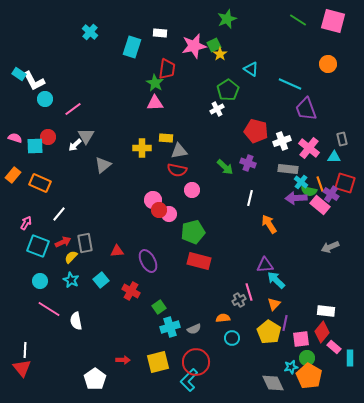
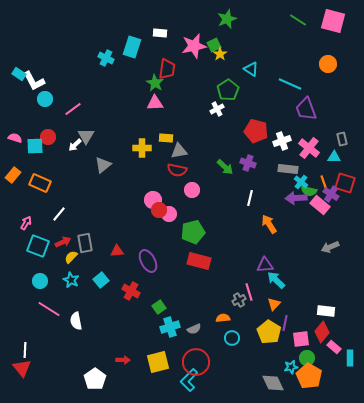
cyan cross at (90, 32): moved 16 px right, 26 px down; rotated 14 degrees counterclockwise
orange line at (320, 184): moved 4 px right, 1 px up
